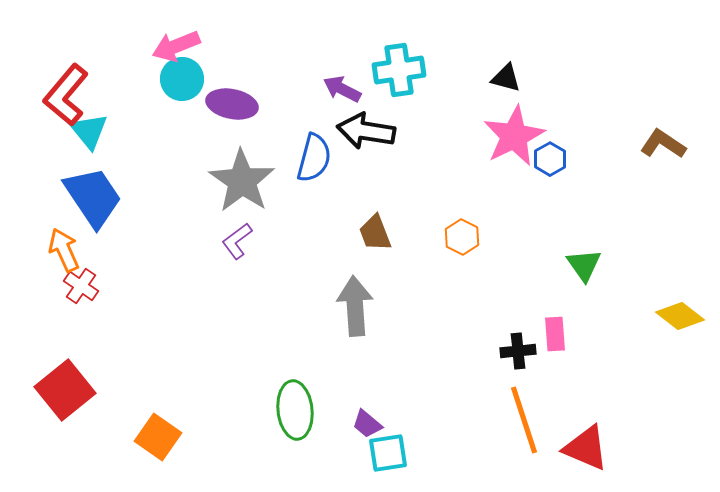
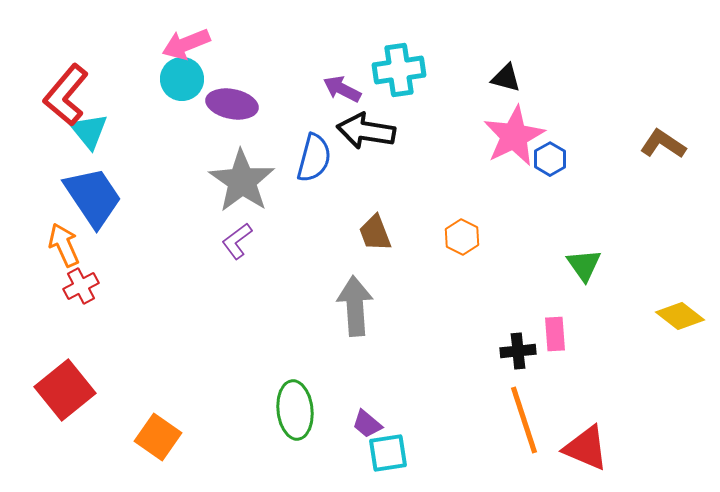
pink arrow: moved 10 px right, 2 px up
orange arrow: moved 5 px up
red cross: rotated 28 degrees clockwise
